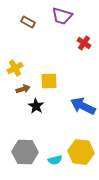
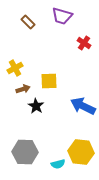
brown rectangle: rotated 16 degrees clockwise
cyan semicircle: moved 3 px right, 4 px down
